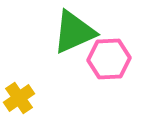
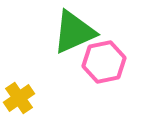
pink hexagon: moved 5 px left, 3 px down; rotated 9 degrees counterclockwise
